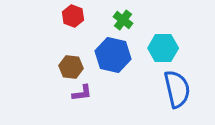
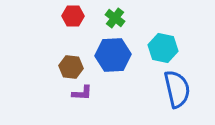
red hexagon: rotated 20 degrees counterclockwise
green cross: moved 8 px left, 2 px up
cyan hexagon: rotated 12 degrees clockwise
blue hexagon: rotated 16 degrees counterclockwise
purple L-shape: rotated 10 degrees clockwise
